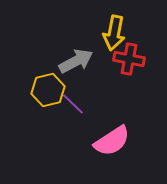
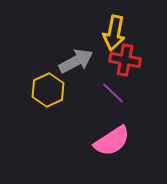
red cross: moved 4 px left, 1 px down
yellow hexagon: rotated 12 degrees counterclockwise
purple line: moved 40 px right, 11 px up
